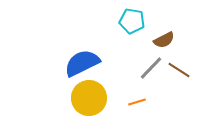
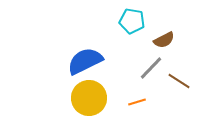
blue semicircle: moved 3 px right, 2 px up
brown line: moved 11 px down
